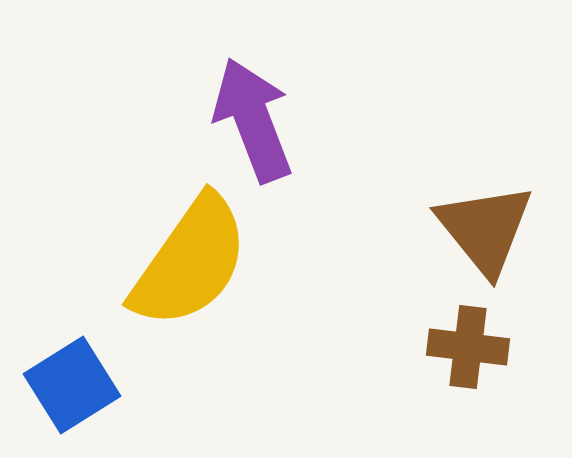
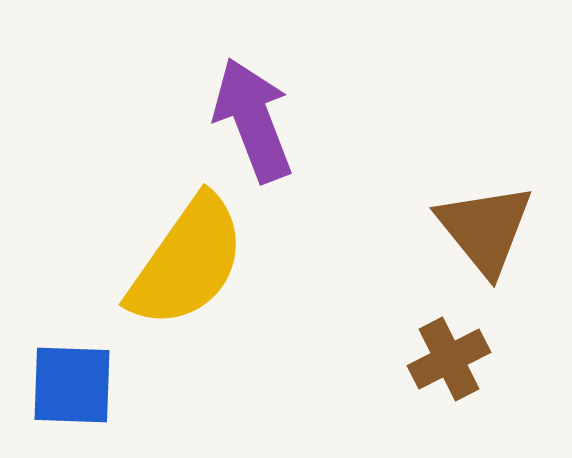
yellow semicircle: moved 3 px left
brown cross: moved 19 px left, 12 px down; rotated 34 degrees counterclockwise
blue square: rotated 34 degrees clockwise
